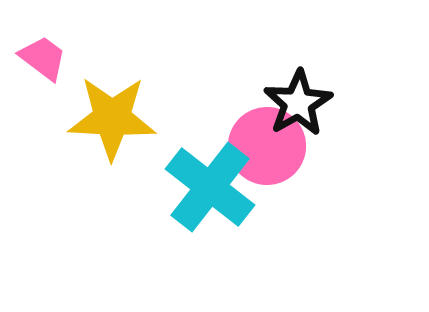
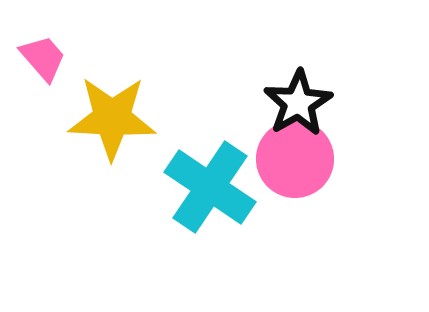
pink trapezoid: rotated 12 degrees clockwise
pink circle: moved 28 px right, 13 px down
cyan cross: rotated 4 degrees counterclockwise
